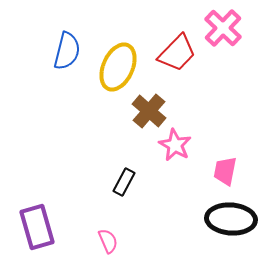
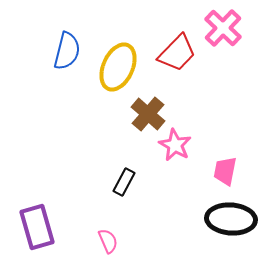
brown cross: moved 1 px left, 3 px down
